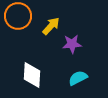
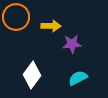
orange circle: moved 2 px left, 1 px down
yellow arrow: rotated 48 degrees clockwise
white diamond: rotated 32 degrees clockwise
